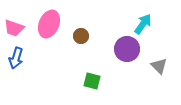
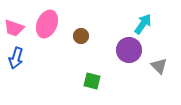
pink ellipse: moved 2 px left
purple circle: moved 2 px right, 1 px down
